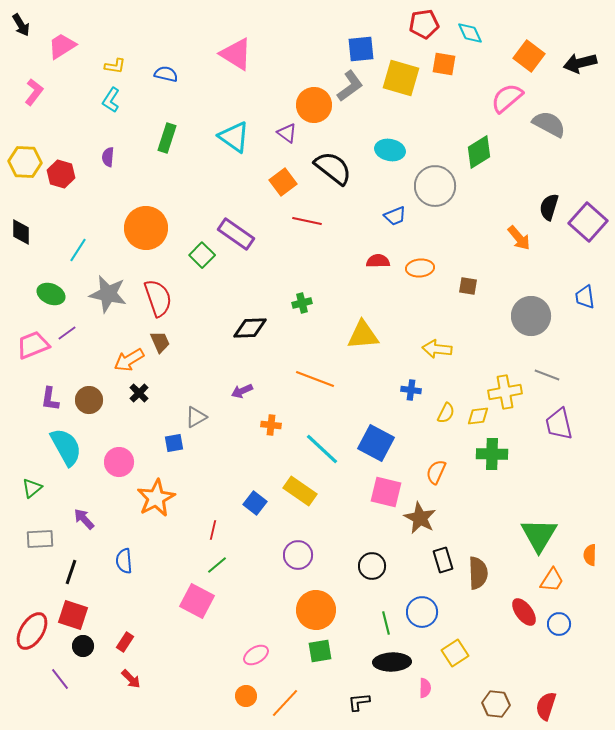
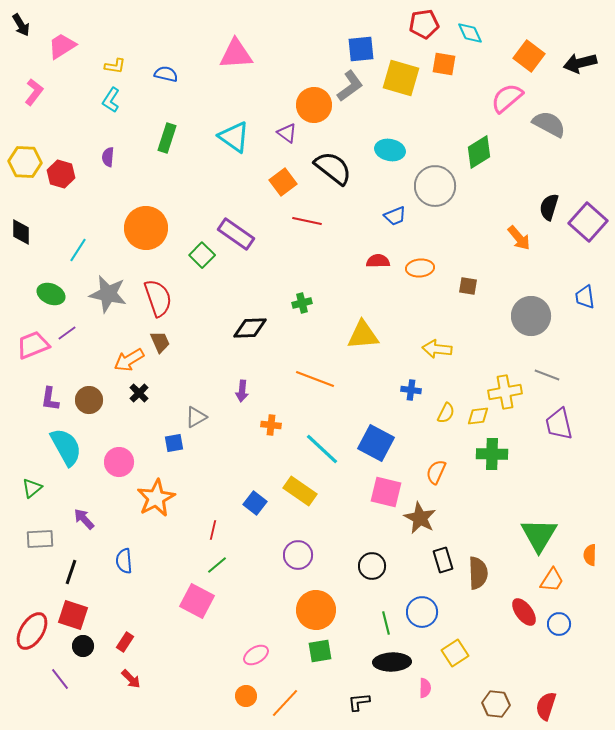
pink triangle at (236, 54): rotated 36 degrees counterclockwise
purple arrow at (242, 391): rotated 60 degrees counterclockwise
